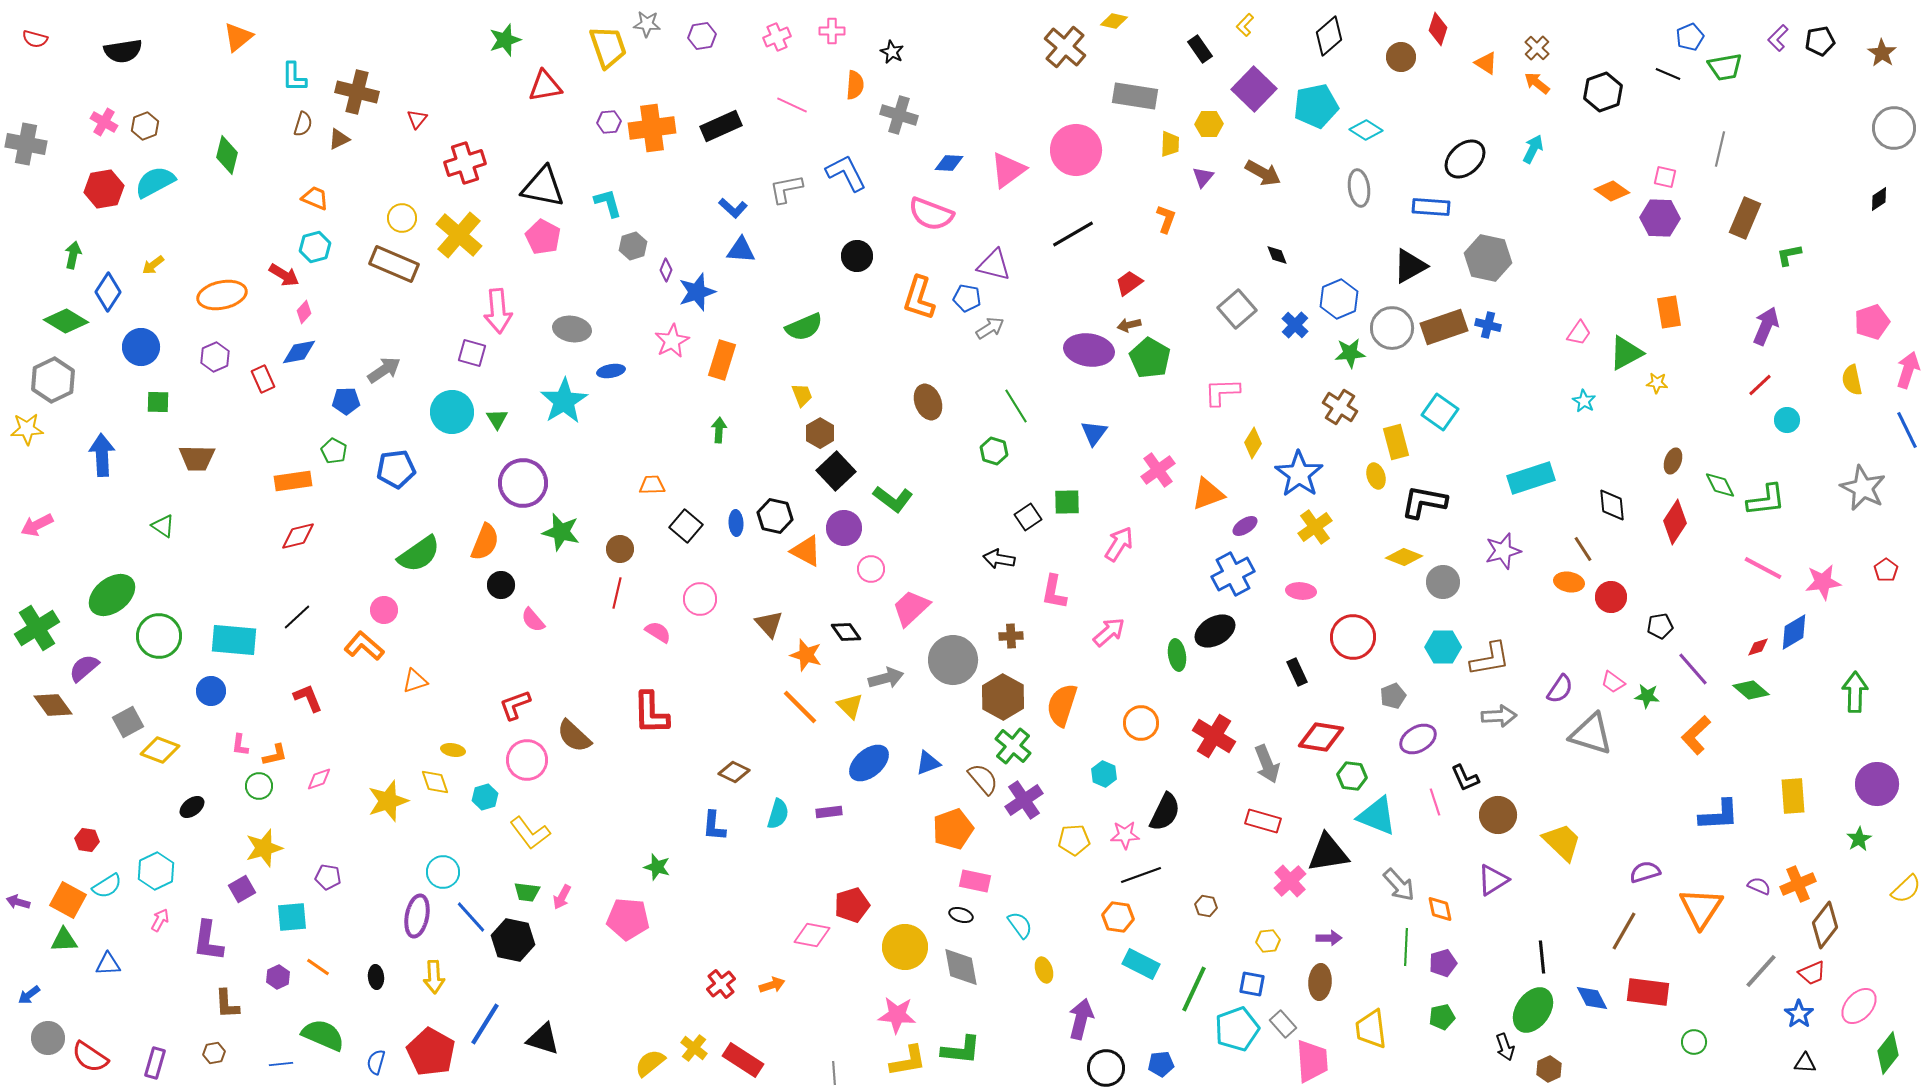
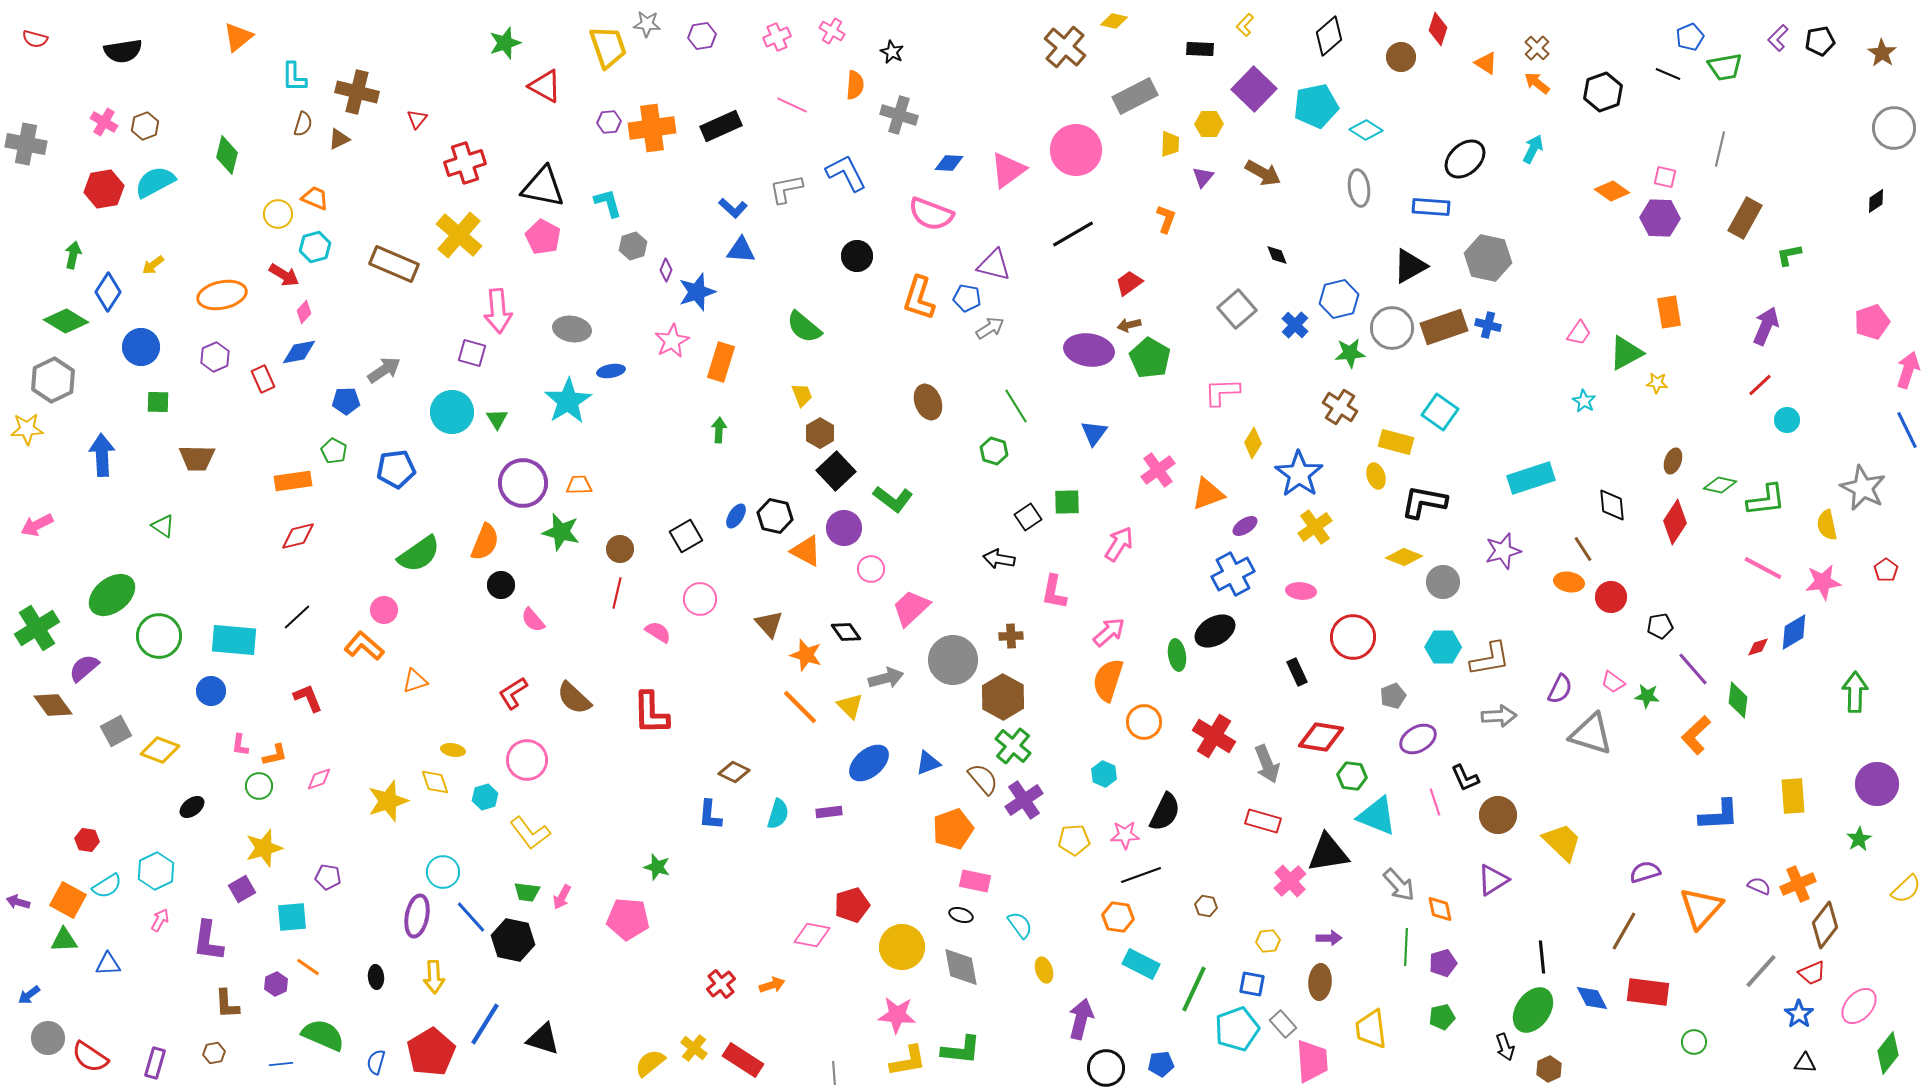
pink cross at (832, 31): rotated 30 degrees clockwise
green star at (505, 40): moved 3 px down
black rectangle at (1200, 49): rotated 52 degrees counterclockwise
red triangle at (545, 86): rotated 39 degrees clockwise
gray rectangle at (1135, 96): rotated 36 degrees counterclockwise
black diamond at (1879, 199): moved 3 px left, 2 px down
yellow circle at (402, 218): moved 124 px left, 4 px up
brown rectangle at (1745, 218): rotated 6 degrees clockwise
blue hexagon at (1339, 299): rotated 9 degrees clockwise
green semicircle at (804, 327): rotated 63 degrees clockwise
orange rectangle at (722, 360): moved 1 px left, 2 px down
yellow semicircle at (1852, 380): moved 25 px left, 145 px down
cyan star at (564, 401): moved 4 px right
yellow rectangle at (1396, 442): rotated 60 degrees counterclockwise
orange trapezoid at (652, 485): moved 73 px left
green diamond at (1720, 485): rotated 52 degrees counterclockwise
blue ellipse at (736, 523): moved 7 px up; rotated 35 degrees clockwise
black square at (686, 526): moved 10 px down; rotated 20 degrees clockwise
purple semicircle at (1560, 689): rotated 8 degrees counterclockwise
green diamond at (1751, 690): moved 13 px left, 10 px down; rotated 57 degrees clockwise
red L-shape at (515, 705): moved 2 px left, 12 px up; rotated 12 degrees counterclockwise
orange semicircle at (1062, 705): moved 46 px right, 25 px up
gray square at (128, 722): moved 12 px left, 9 px down
orange circle at (1141, 723): moved 3 px right, 1 px up
brown semicircle at (574, 736): moved 38 px up
blue L-shape at (714, 826): moved 4 px left, 11 px up
orange triangle at (1701, 908): rotated 9 degrees clockwise
yellow circle at (905, 947): moved 3 px left
orange line at (318, 967): moved 10 px left
purple hexagon at (278, 977): moved 2 px left, 7 px down
red pentagon at (431, 1052): rotated 12 degrees clockwise
